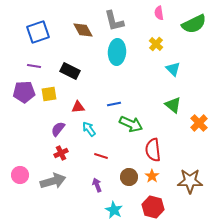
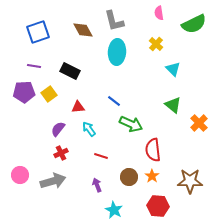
yellow square: rotated 28 degrees counterclockwise
blue line: moved 3 px up; rotated 48 degrees clockwise
red hexagon: moved 5 px right, 1 px up; rotated 10 degrees counterclockwise
